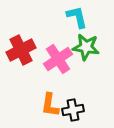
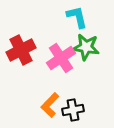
pink cross: moved 3 px right, 1 px up
orange L-shape: rotated 35 degrees clockwise
